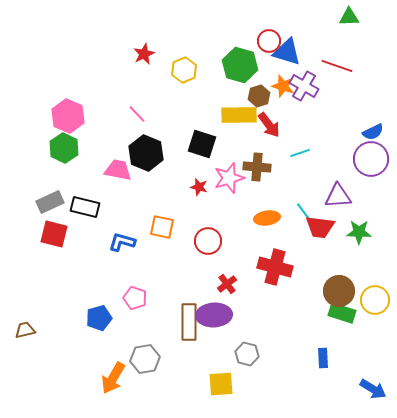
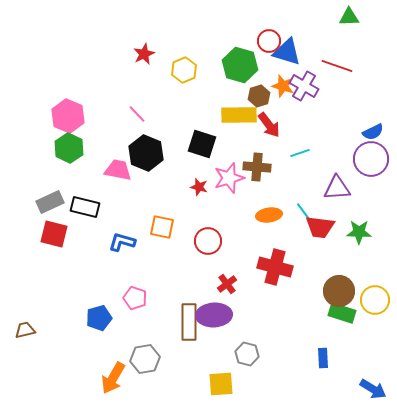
green hexagon at (64, 148): moved 5 px right
purple triangle at (338, 196): moved 1 px left, 8 px up
orange ellipse at (267, 218): moved 2 px right, 3 px up
